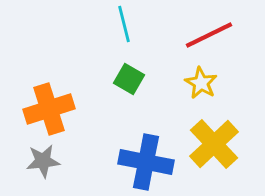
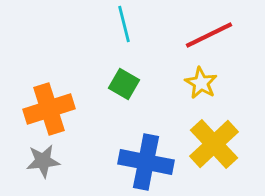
green square: moved 5 px left, 5 px down
